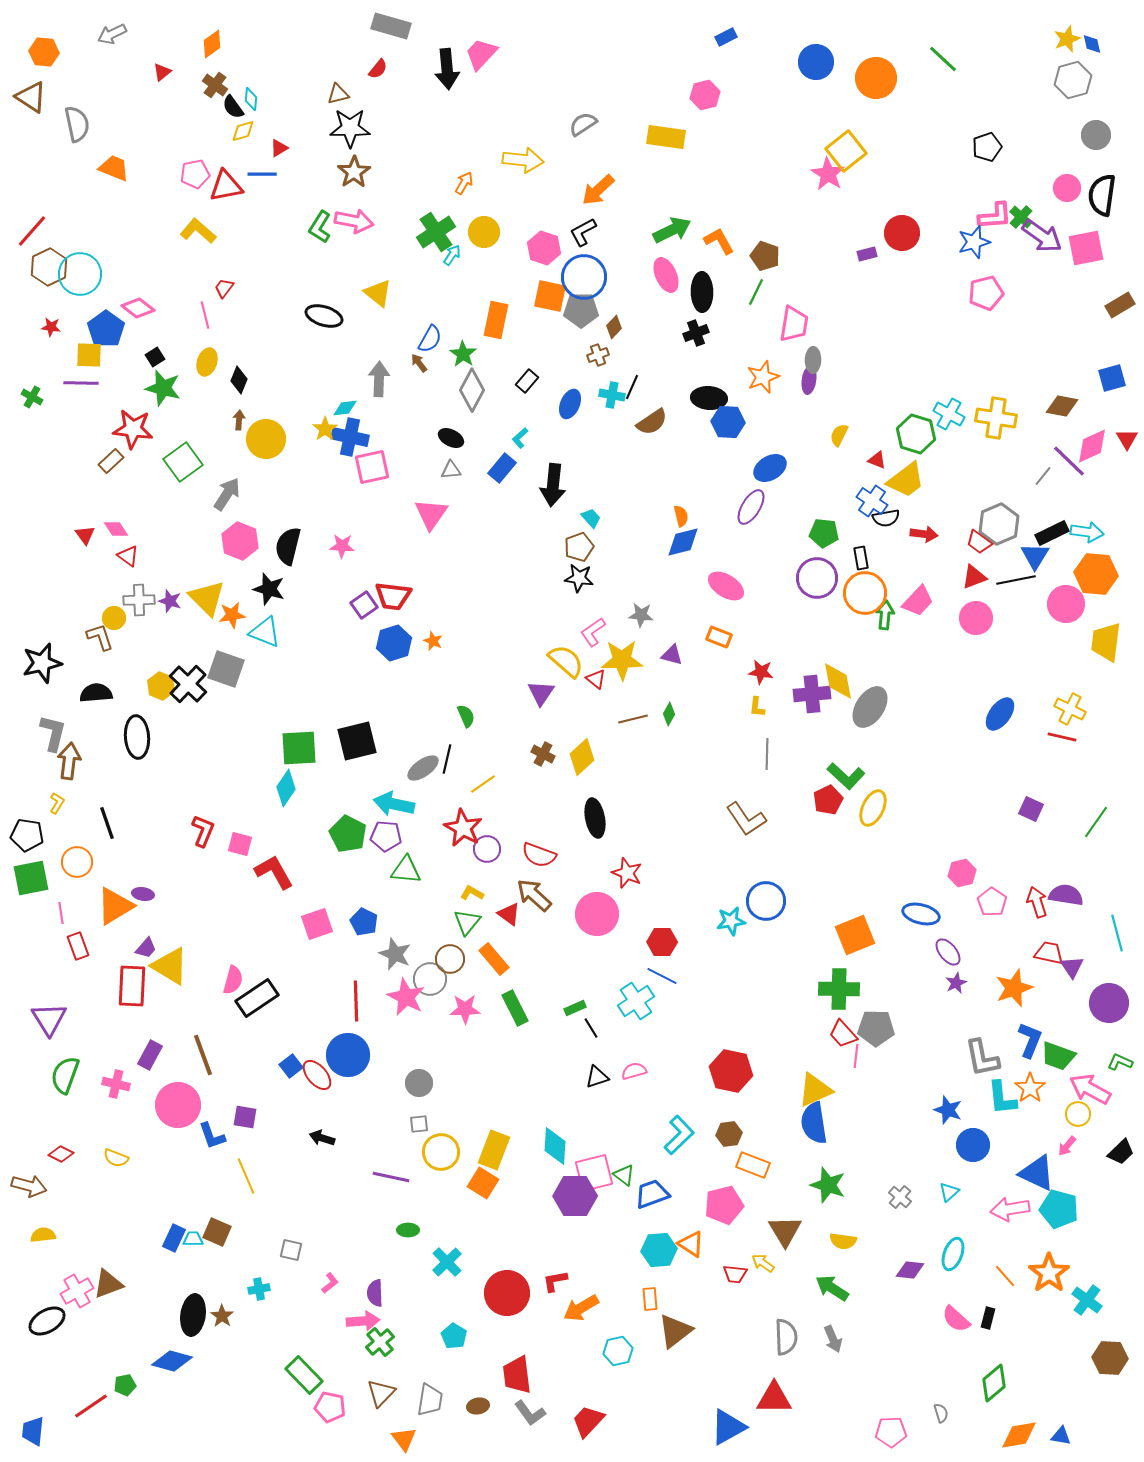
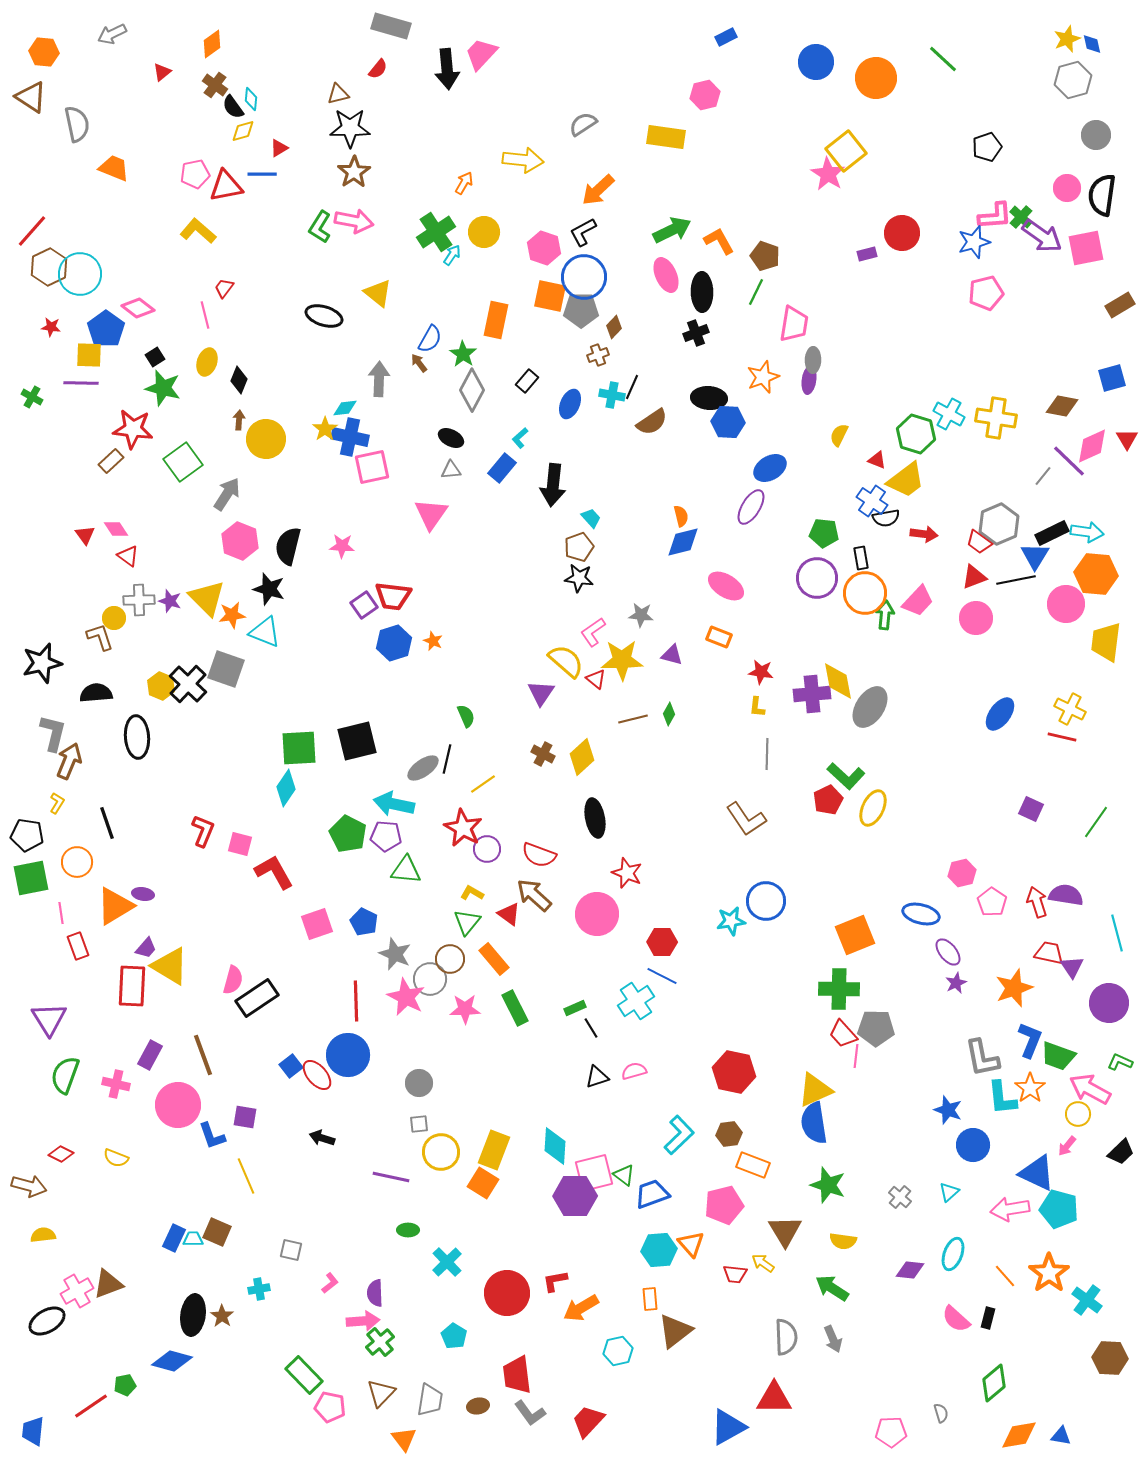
brown arrow at (69, 761): rotated 15 degrees clockwise
red hexagon at (731, 1071): moved 3 px right, 1 px down
orange triangle at (691, 1244): rotated 16 degrees clockwise
